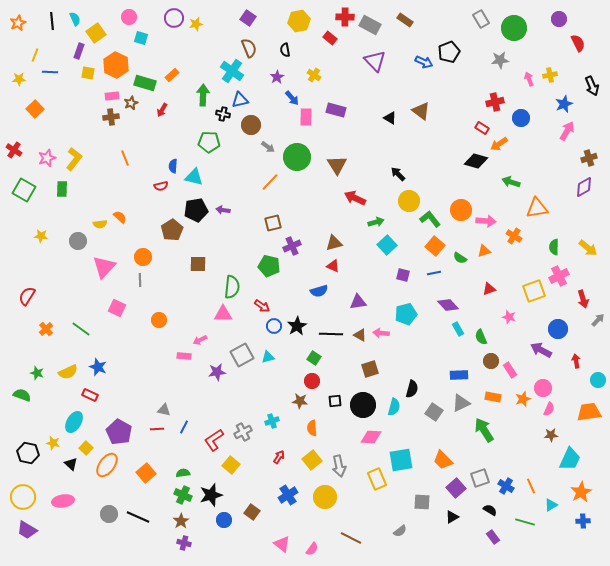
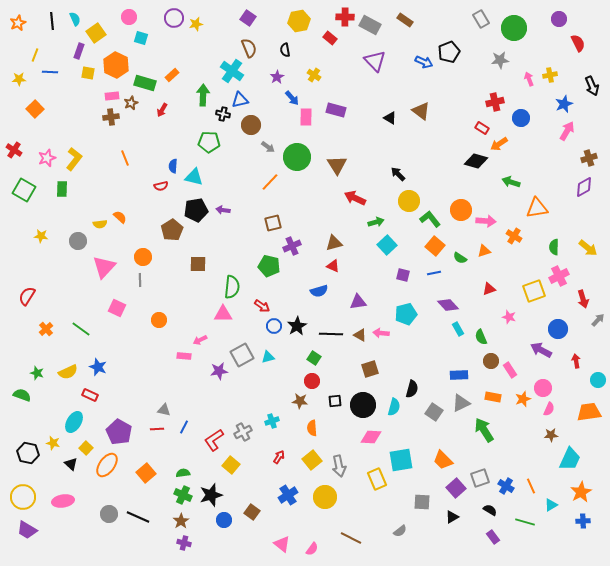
purple star at (217, 372): moved 2 px right, 1 px up
